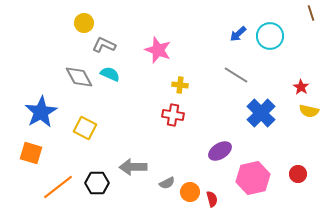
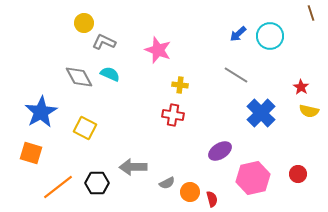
gray L-shape: moved 3 px up
